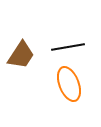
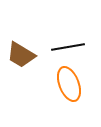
brown trapezoid: rotated 88 degrees clockwise
